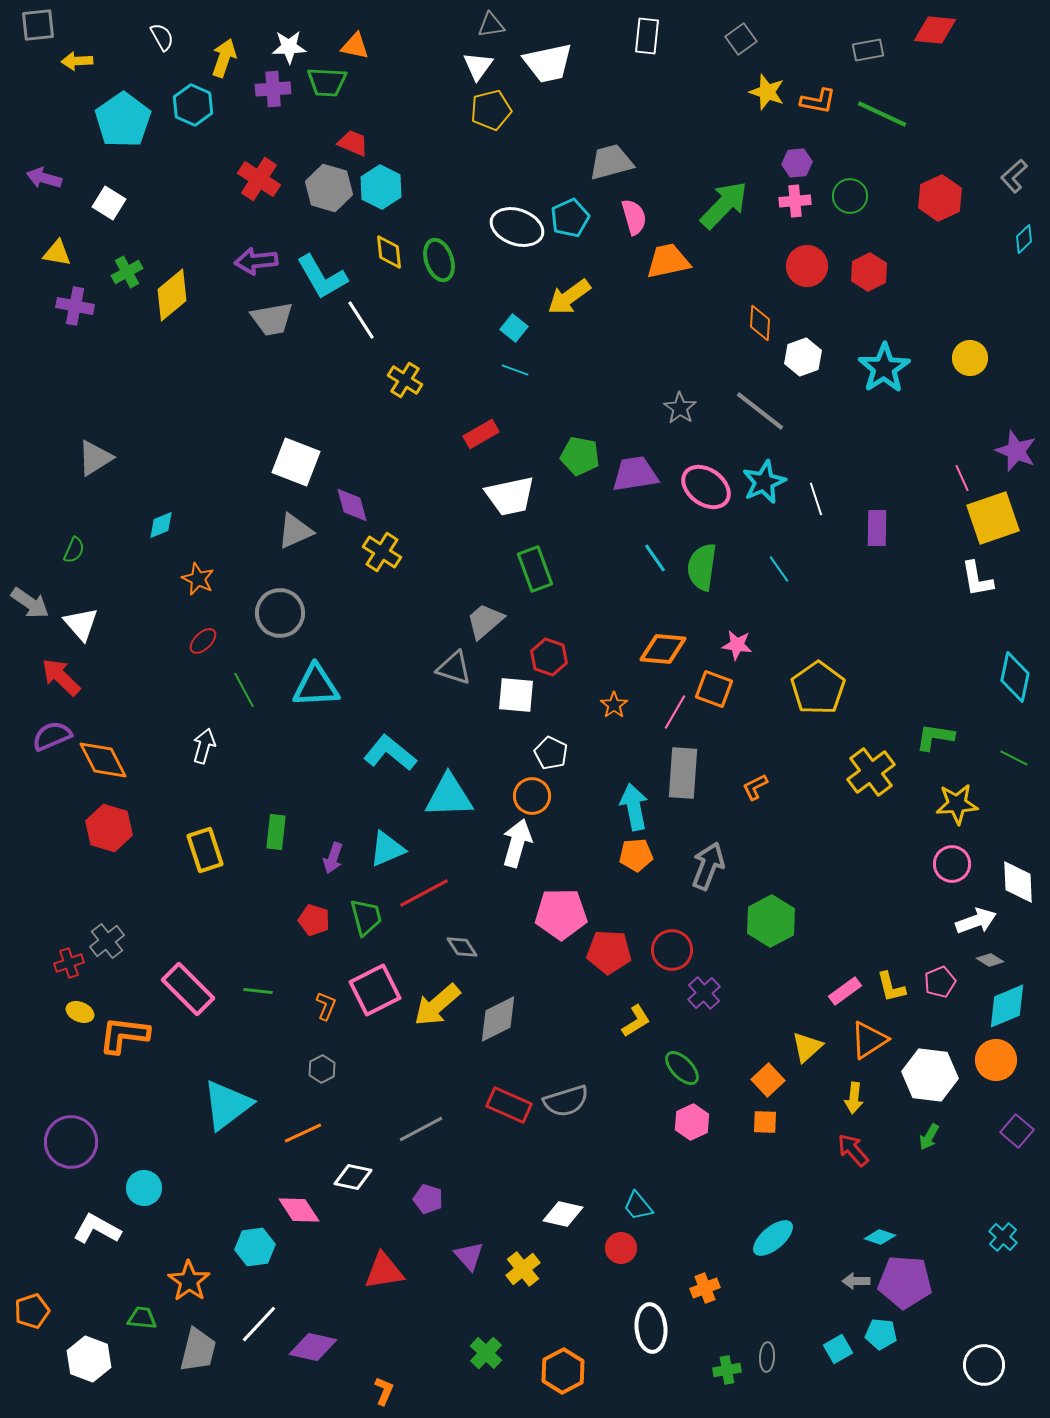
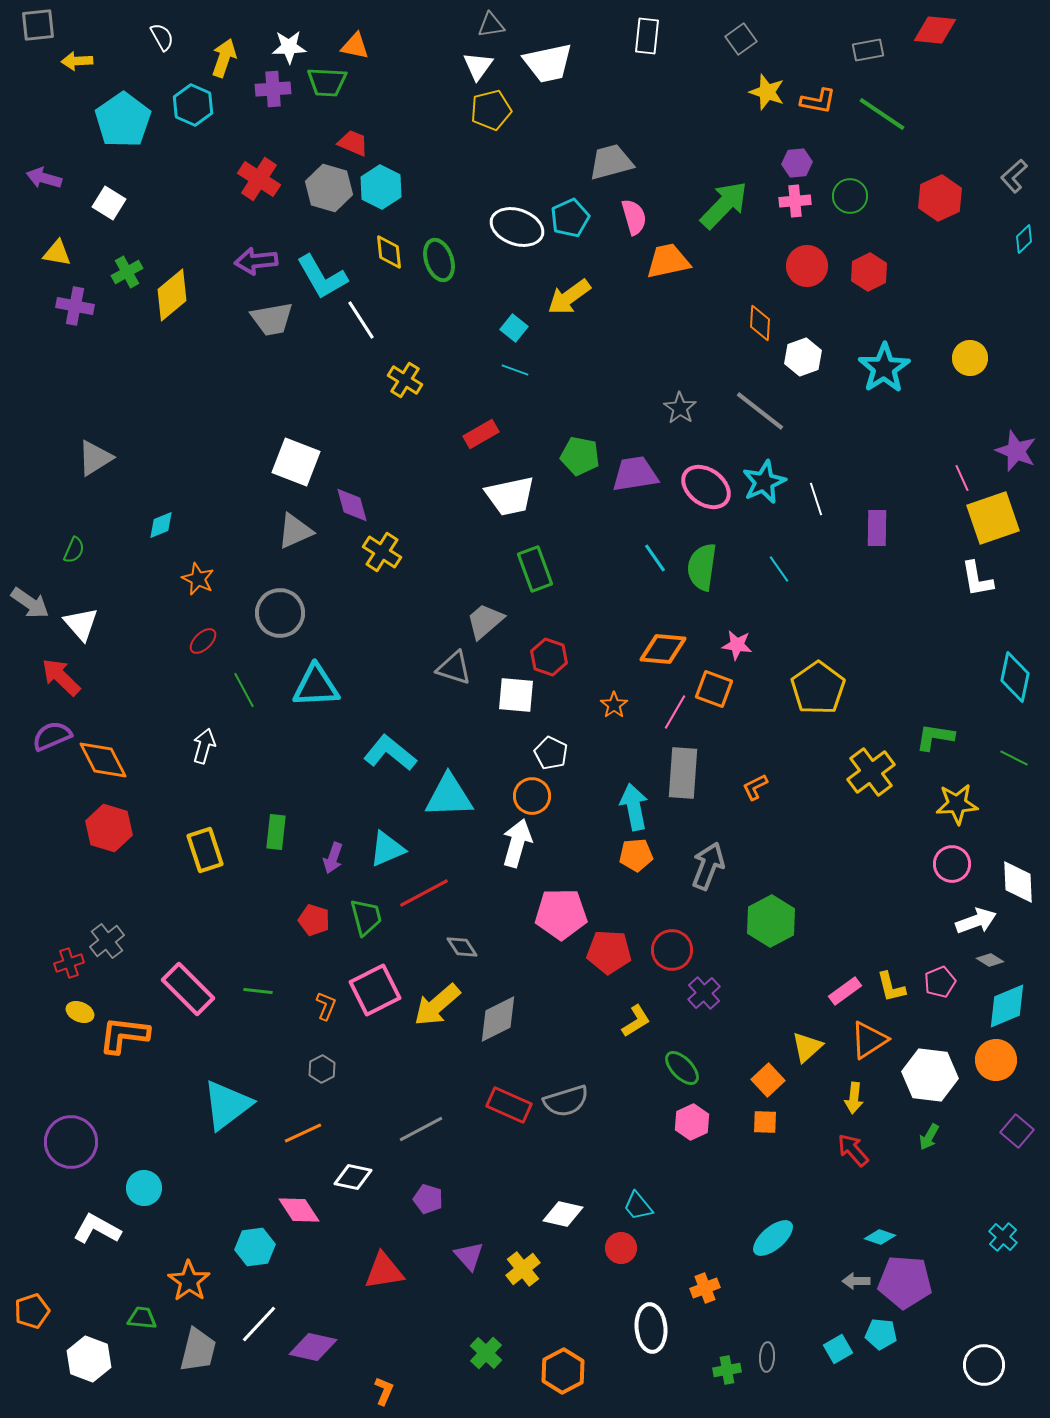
green line at (882, 114): rotated 9 degrees clockwise
